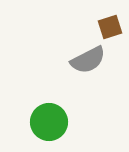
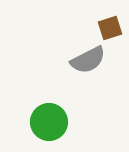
brown square: moved 1 px down
